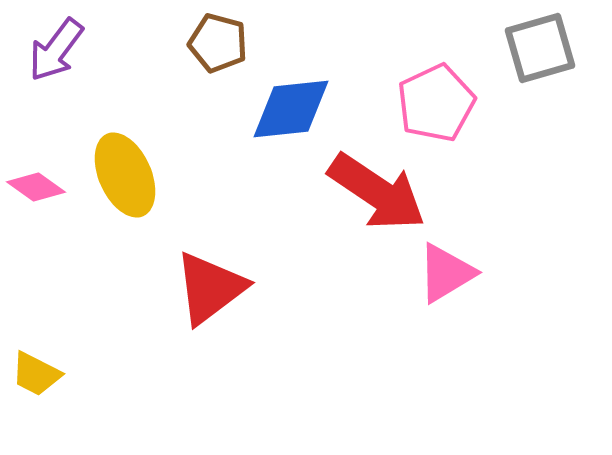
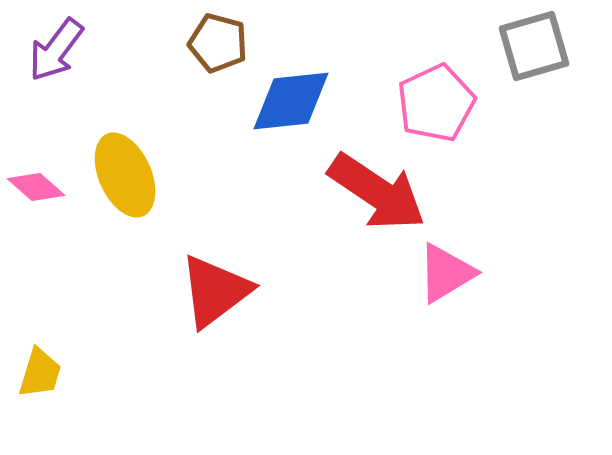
gray square: moved 6 px left, 2 px up
blue diamond: moved 8 px up
pink diamond: rotated 6 degrees clockwise
red triangle: moved 5 px right, 3 px down
yellow trapezoid: moved 4 px right, 1 px up; rotated 100 degrees counterclockwise
